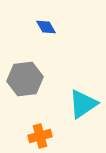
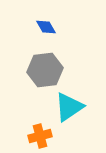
gray hexagon: moved 20 px right, 9 px up
cyan triangle: moved 14 px left, 3 px down
